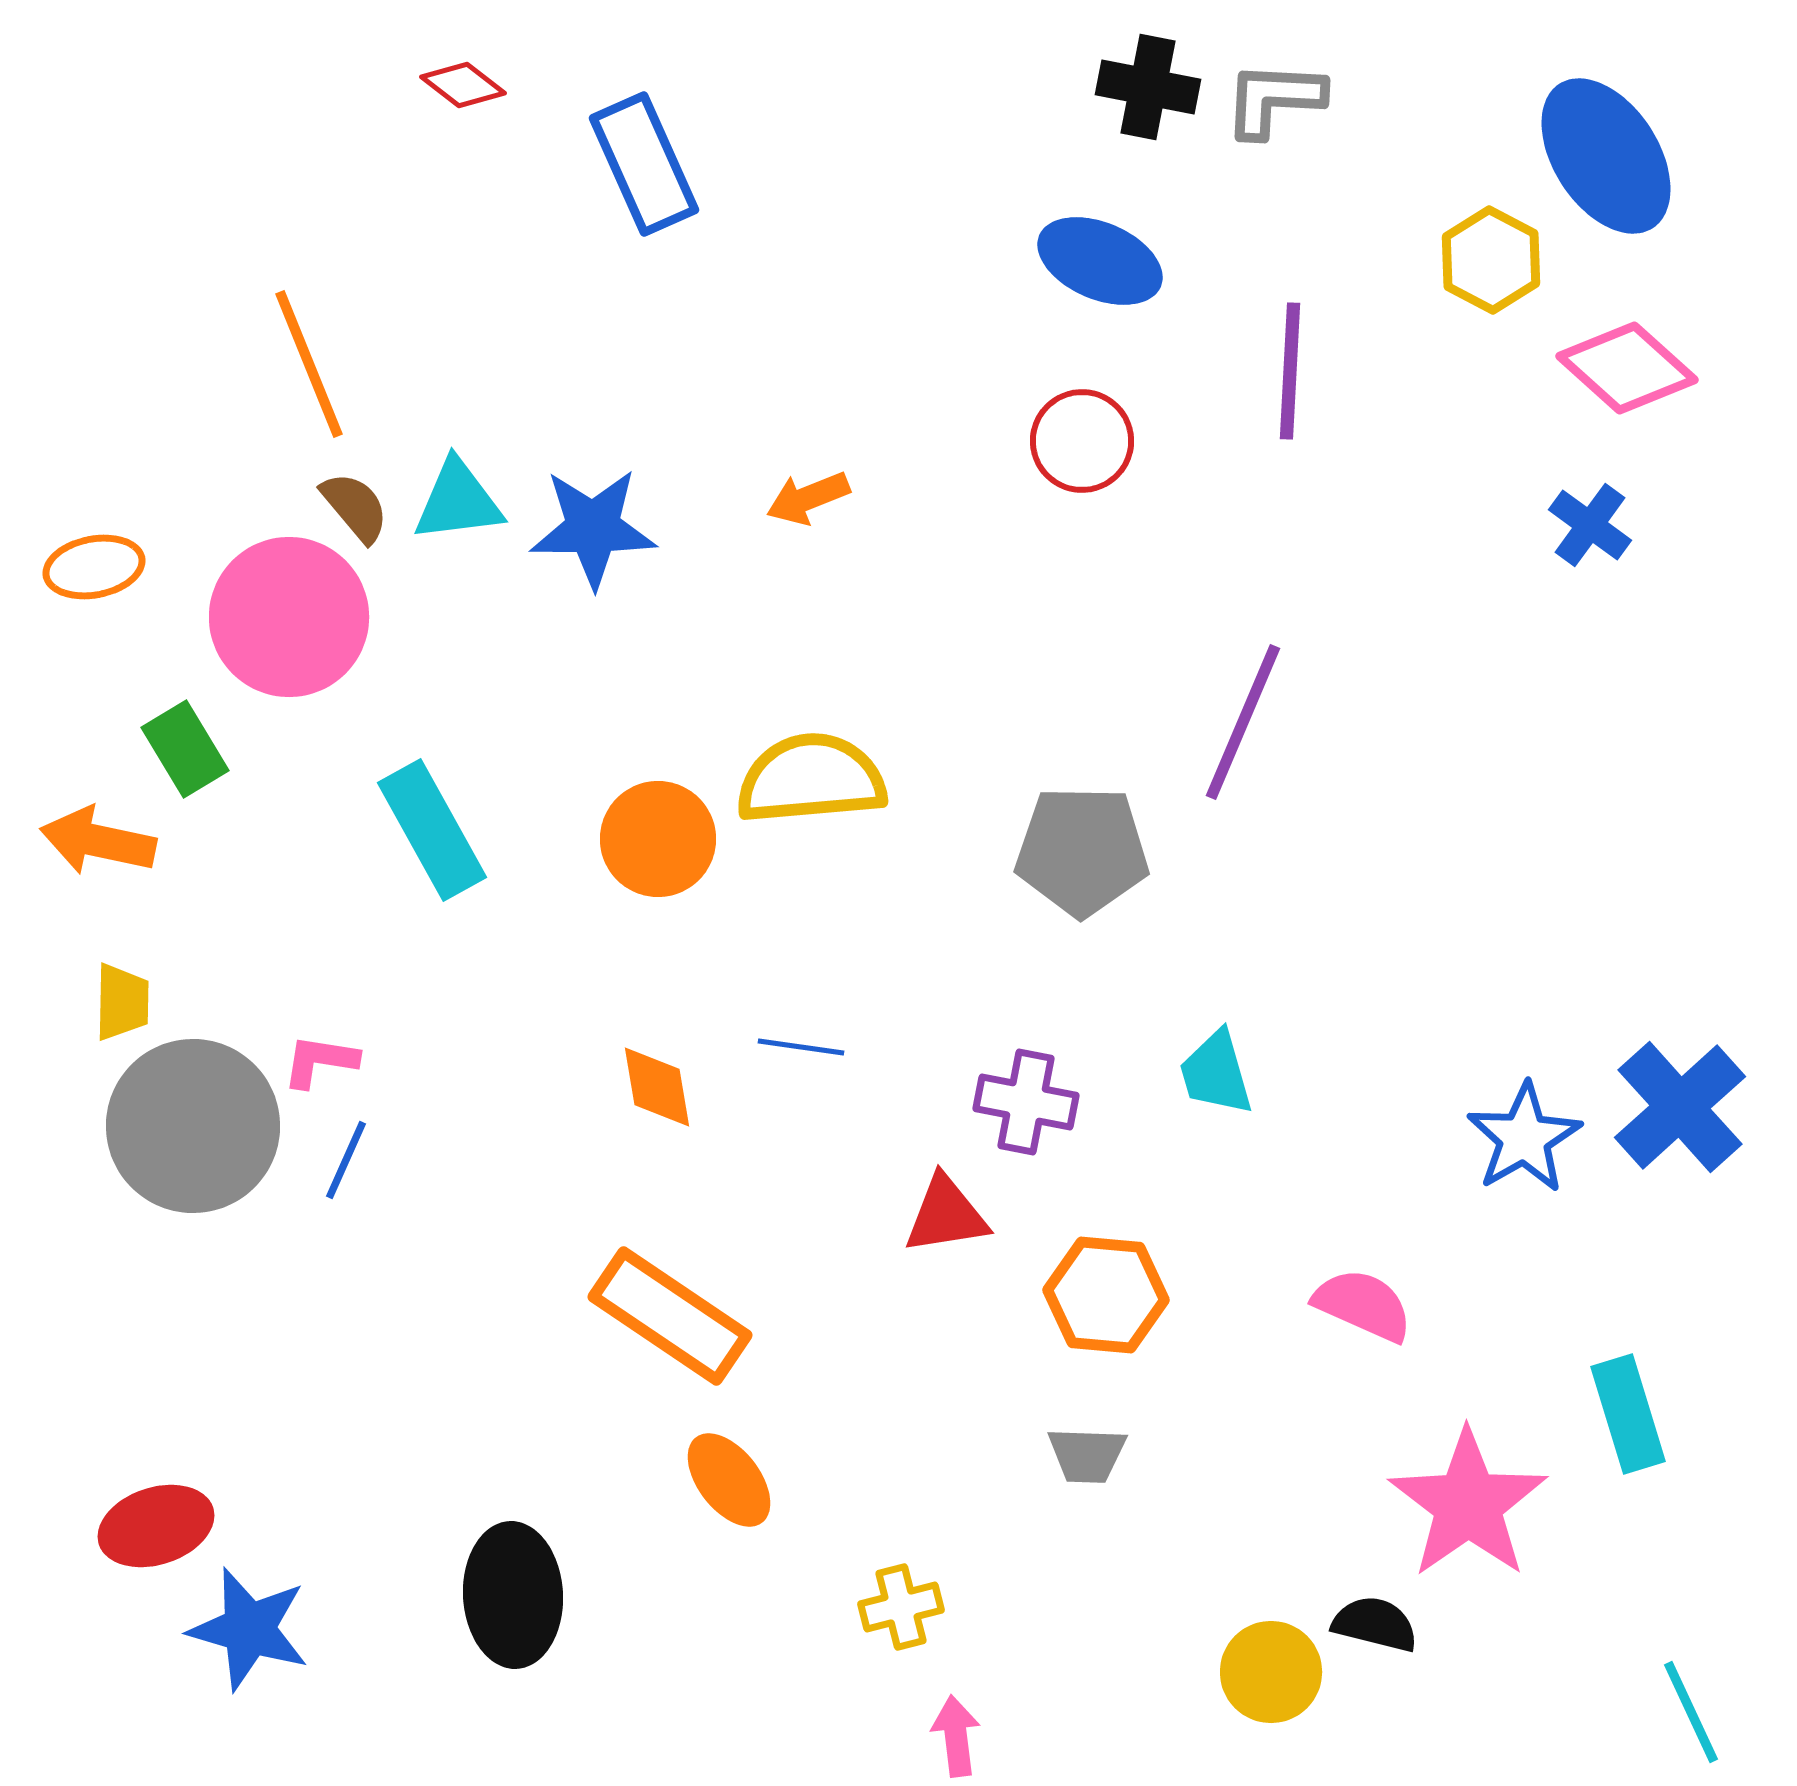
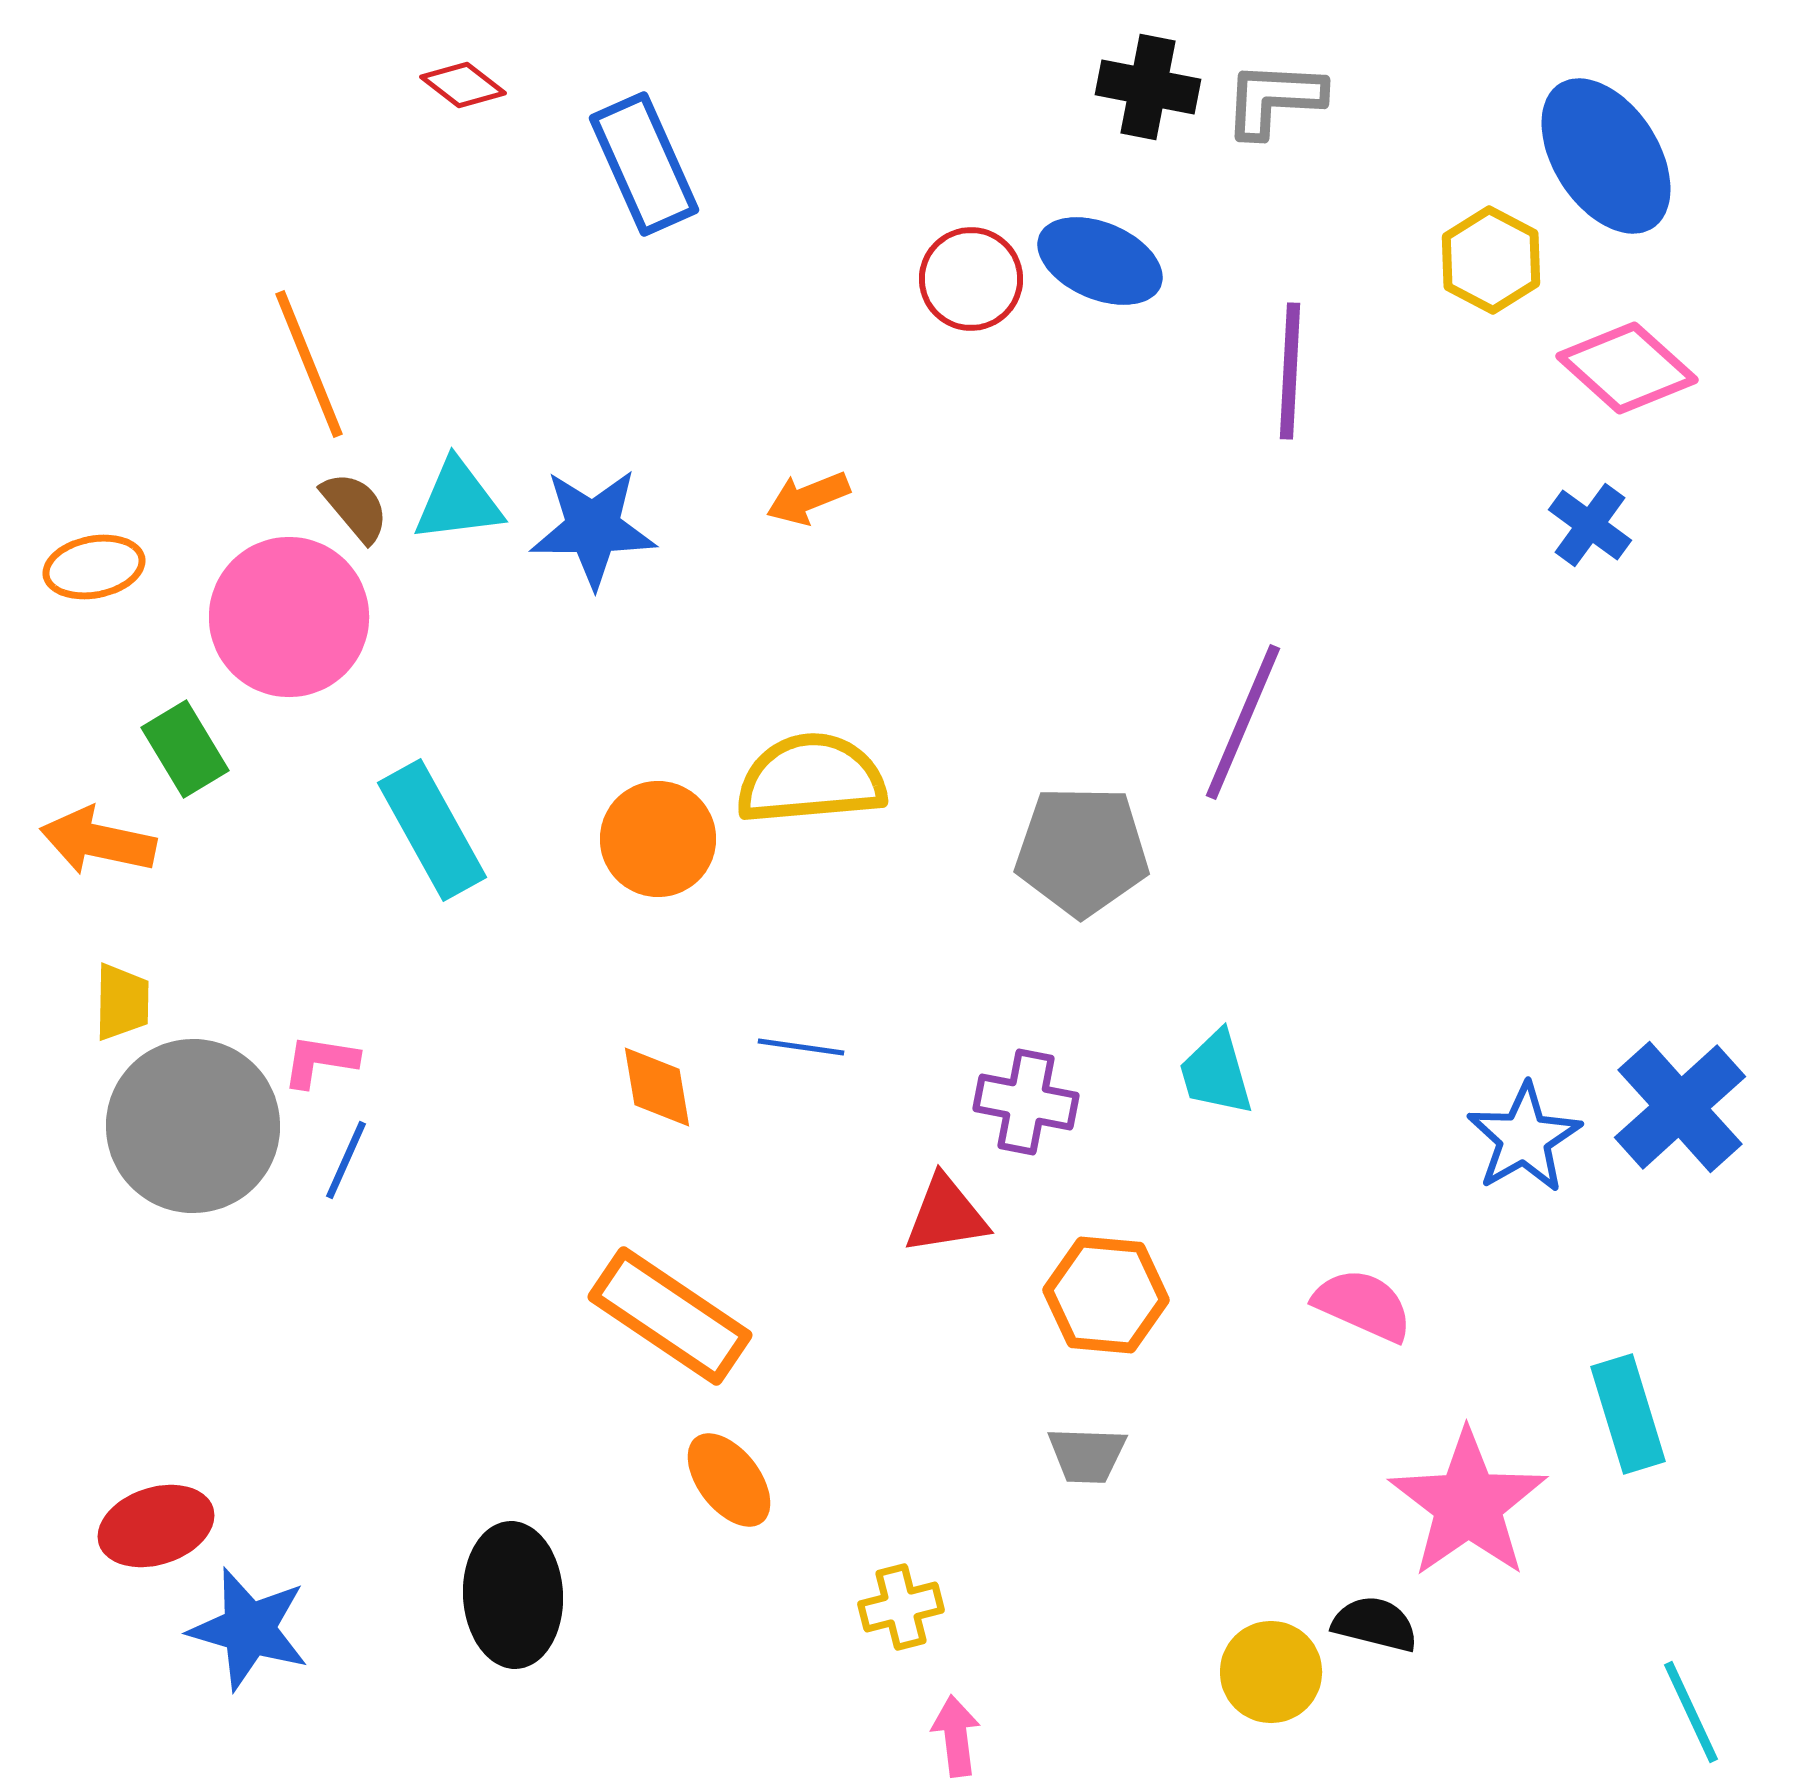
red circle at (1082, 441): moved 111 px left, 162 px up
